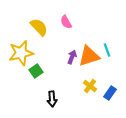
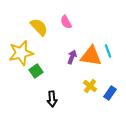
cyan line: moved 1 px right, 1 px down
orange triangle: moved 2 px right; rotated 25 degrees clockwise
